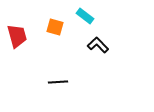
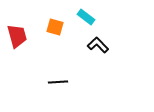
cyan rectangle: moved 1 px right, 1 px down
